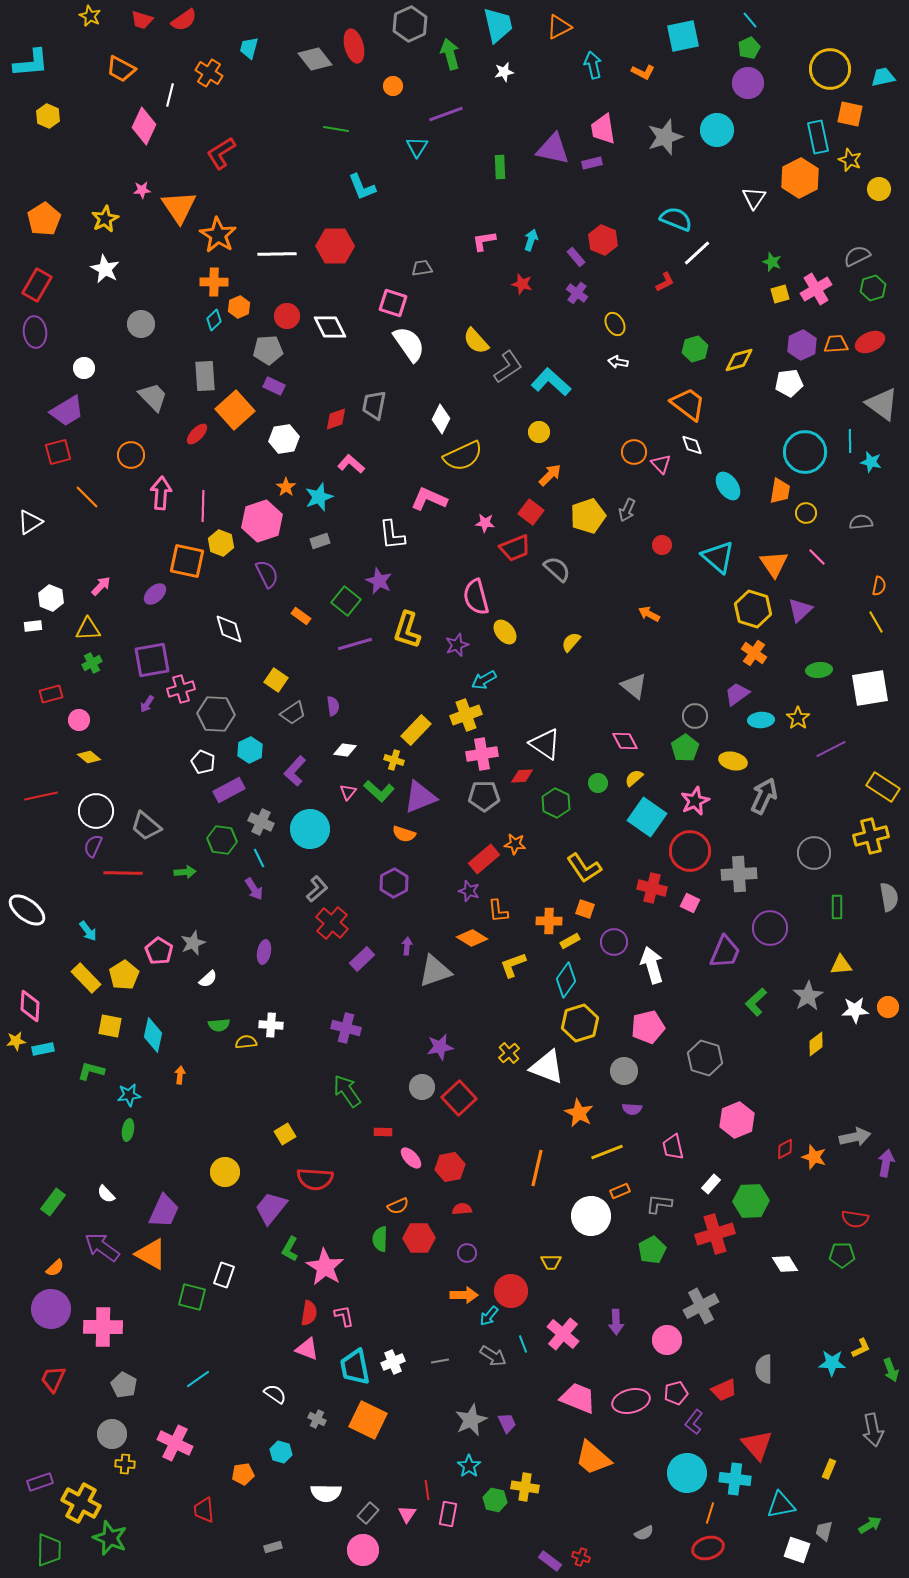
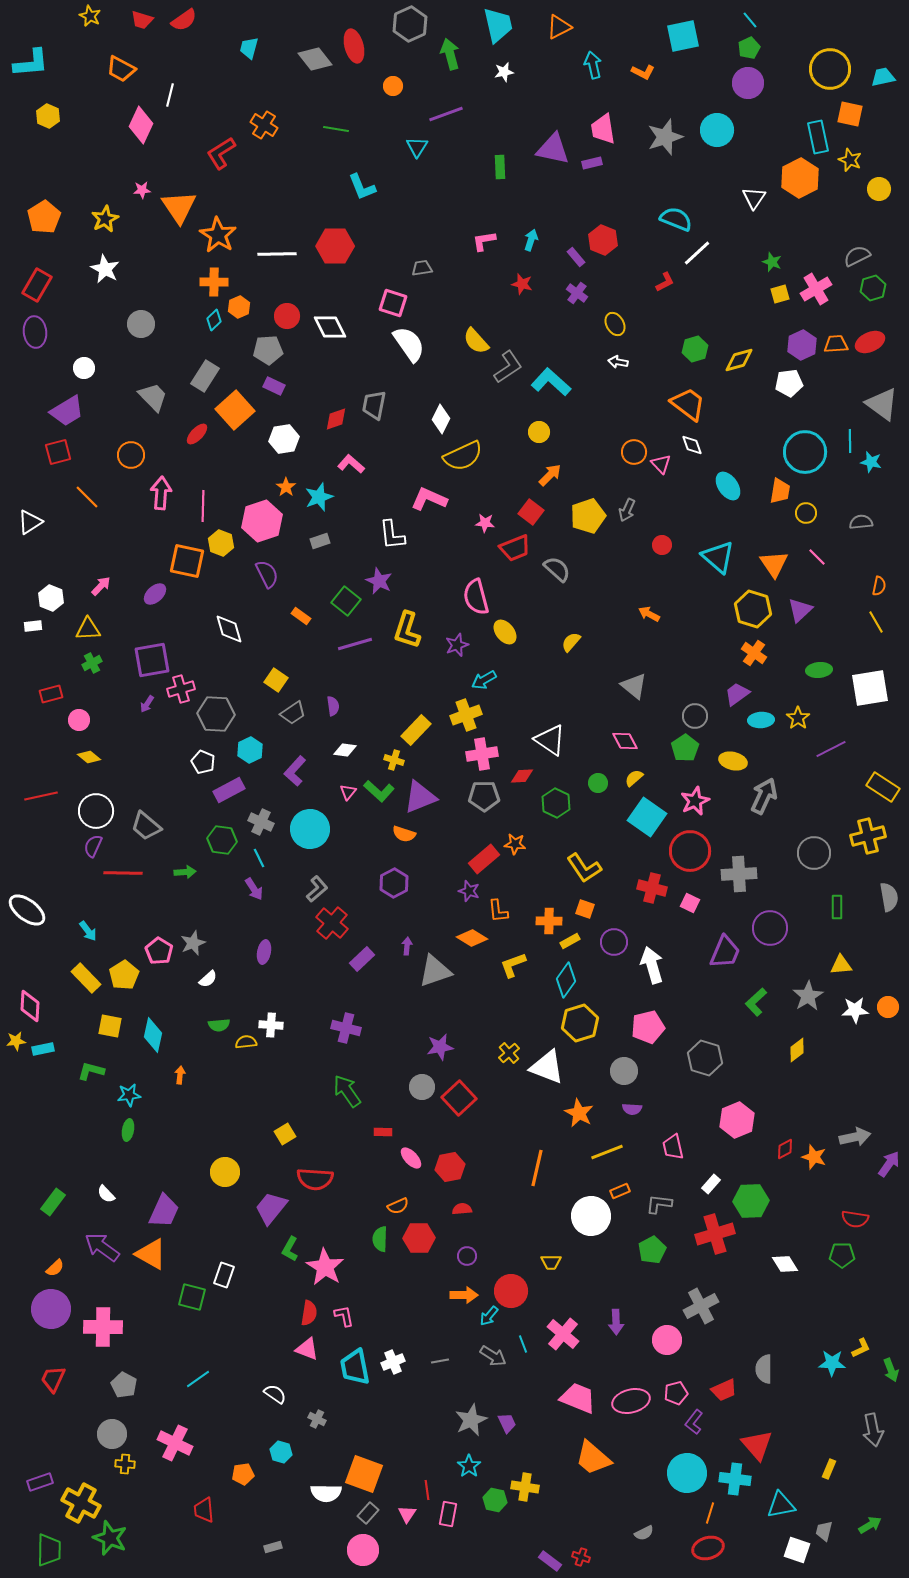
orange cross at (209, 73): moved 55 px right, 52 px down
pink diamond at (144, 126): moved 3 px left, 1 px up
orange pentagon at (44, 219): moved 2 px up
gray rectangle at (205, 376): rotated 36 degrees clockwise
white triangle at (545, 744): moved 5 px right, 4 px up
yellow cross at (871, 836): moved 3 px left
yellow diamond at (816, 1044): moved 19 px left, 6 px down
purple arrow at (886, 1163): moved 3 px right, 1 px down; rotated 24 degrees clockwise
purple circle at (467, 1253): moved 3 px down
orange square at (368, 1420): moved 4 px left, 54 px down; rotated 6 degrees counterclockwise
